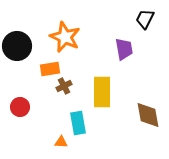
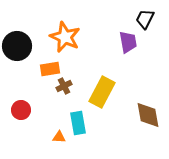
purple trapezoid: moved 4 px right, 7 px up
yellow rectangle: rotated 28 degrees clockwise
red circle: moved 1 px right, 3 px down
orange triangle: moved 2 px left, 5 px up
